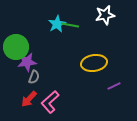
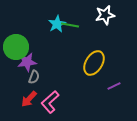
yellow ellipse: rotated 50 degrees counterclockwise
